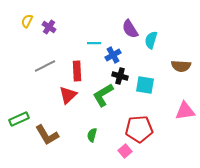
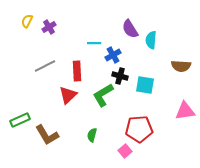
purple cross: rotated 24 degrees clockwise
cyan semicircle: rotated 12 degrees counterclockwise
green rectangle: moved 1 px right, 1 px down
